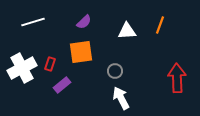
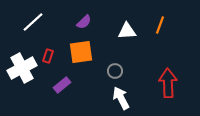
white line: rotated 25 degrees counterclockwise
red rectangle: moved 2 px left, 8 px up
red arrow: moved 9 px left, 5 px down
